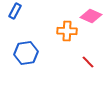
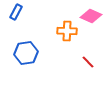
blue rectangle: moved 1 px right, 1 px down
